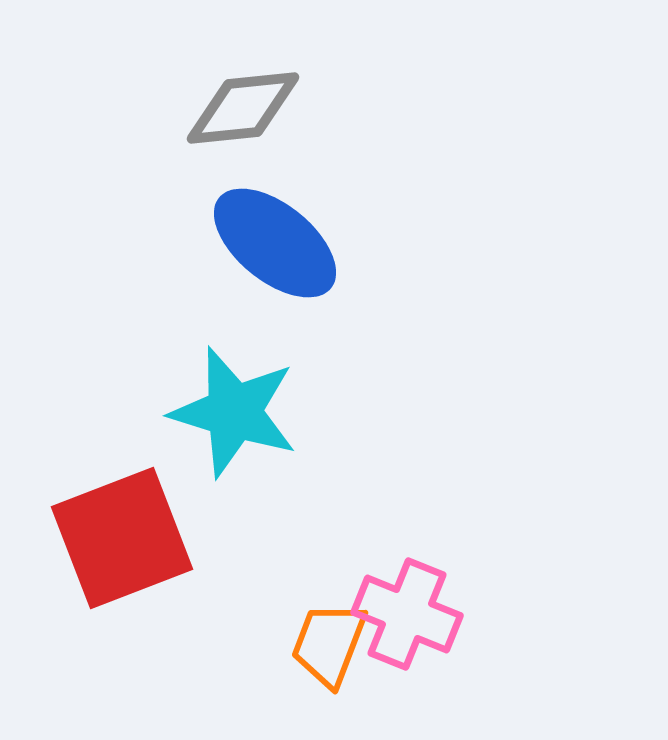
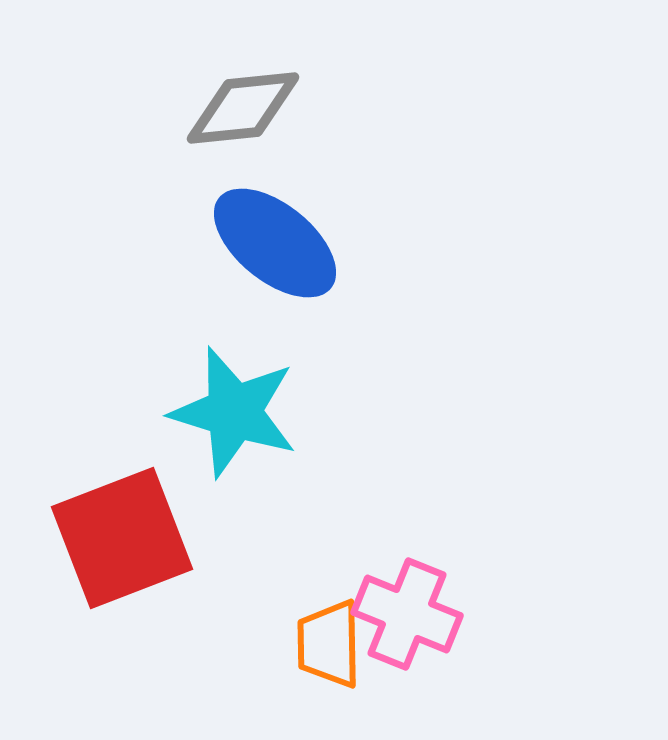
orange trapezoid: rotated 22 degrees counterclockwise
